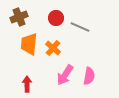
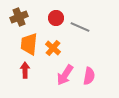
red arrow: moved 2 px left, 14 px up
